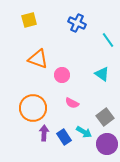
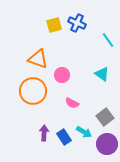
yellow square: moved 25 px right, 5 px down
orange circle: moved 17 px up
